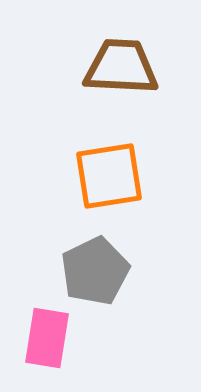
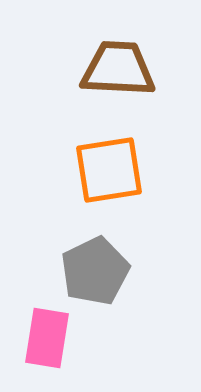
brown trapezoid: moved 3 px left, 2 px down
orange square: moved 6 px up
